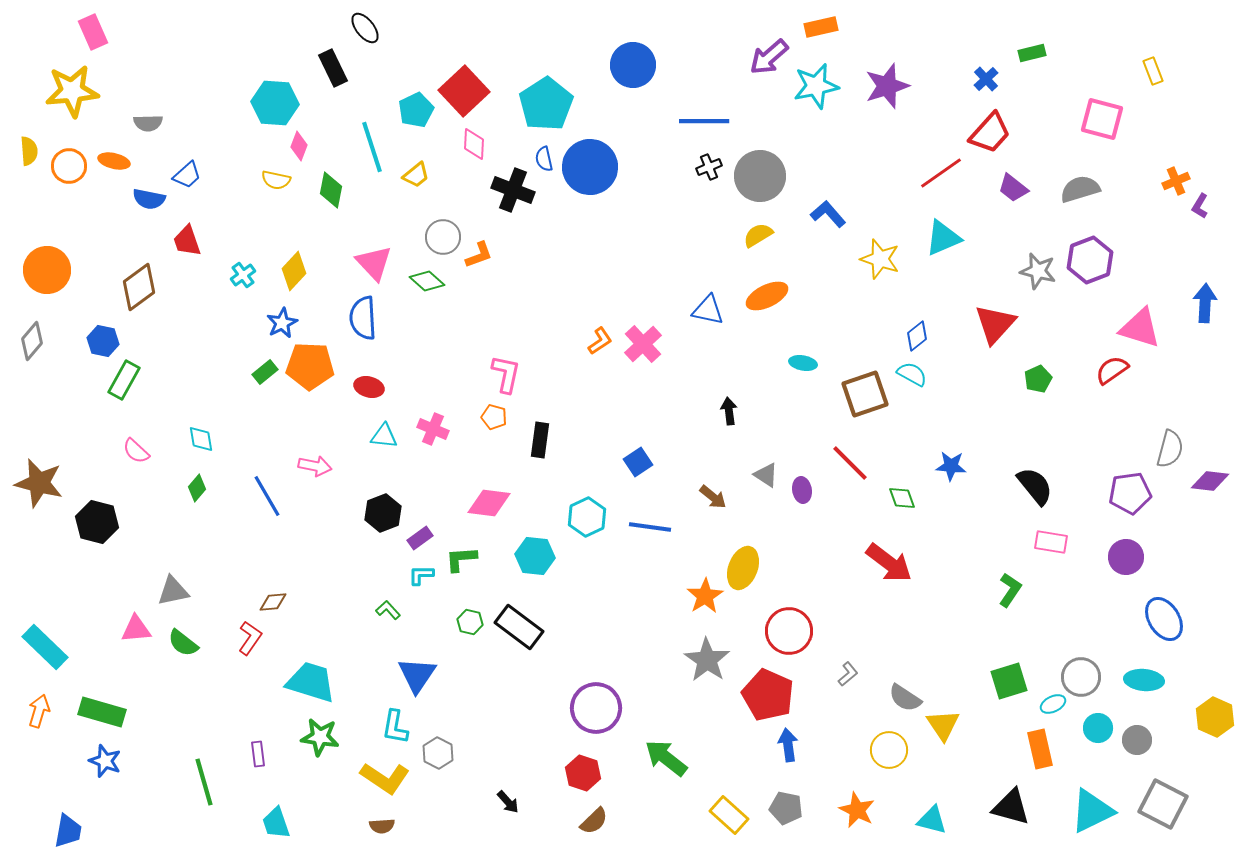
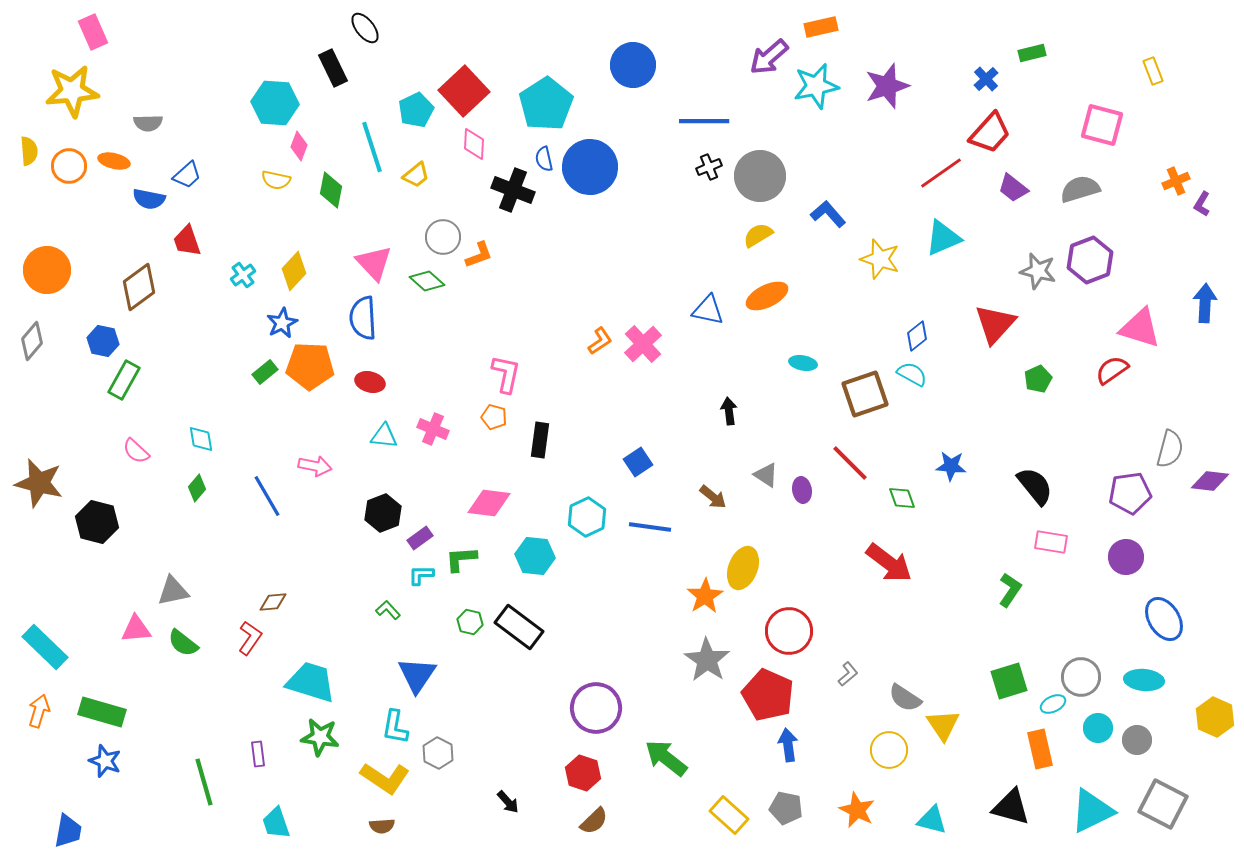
pink square at (1102, 119): moved 6 px down
purple L-shape at (1200, 206): moved 2 px right, 2 px up
red ellipse at (369, 387): moved 1 px right, 5 px up
